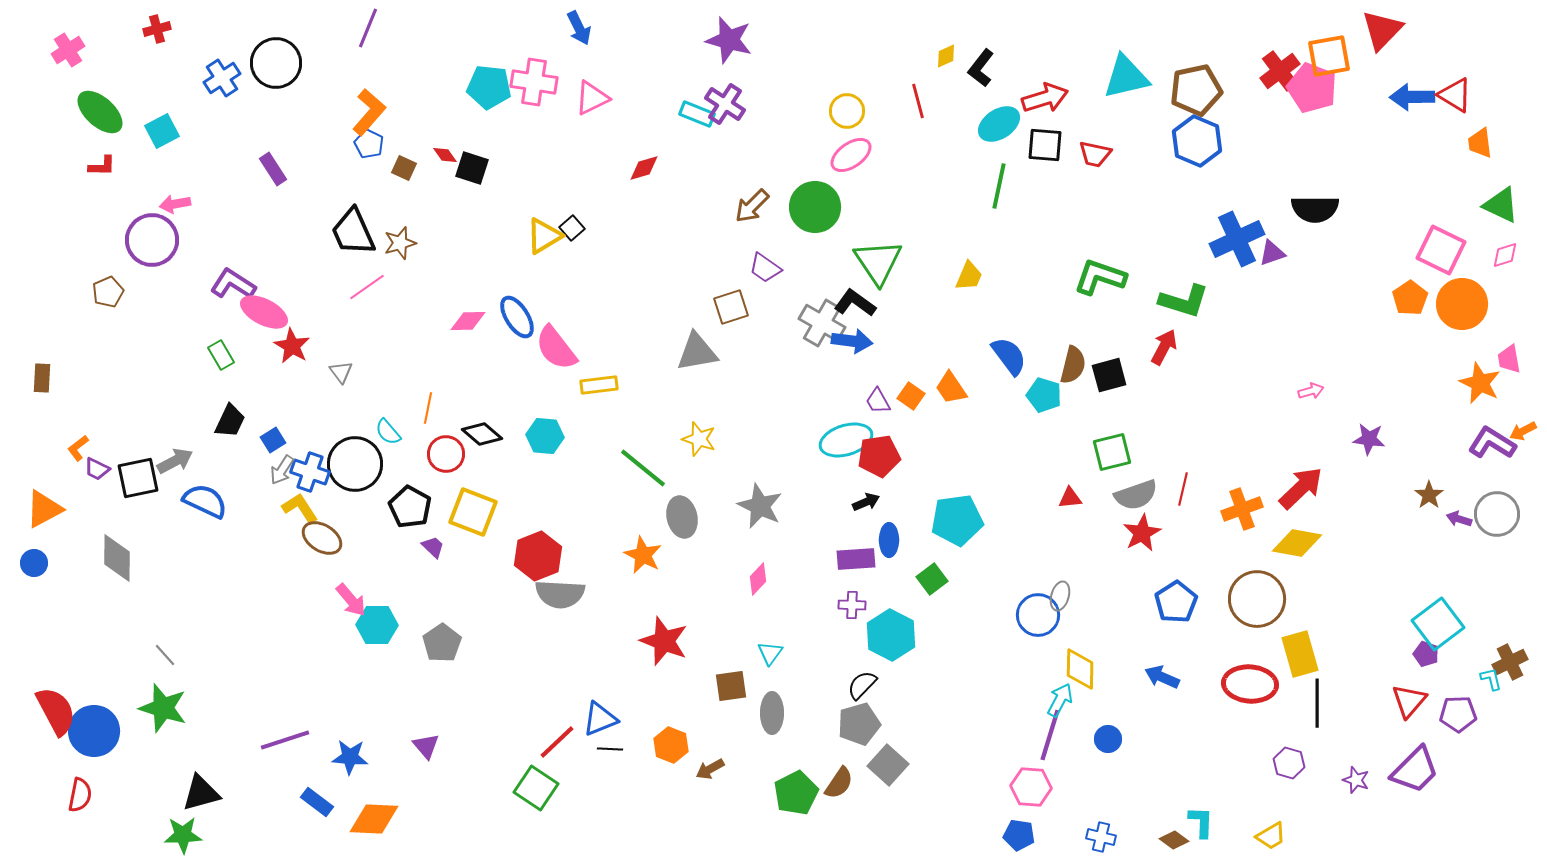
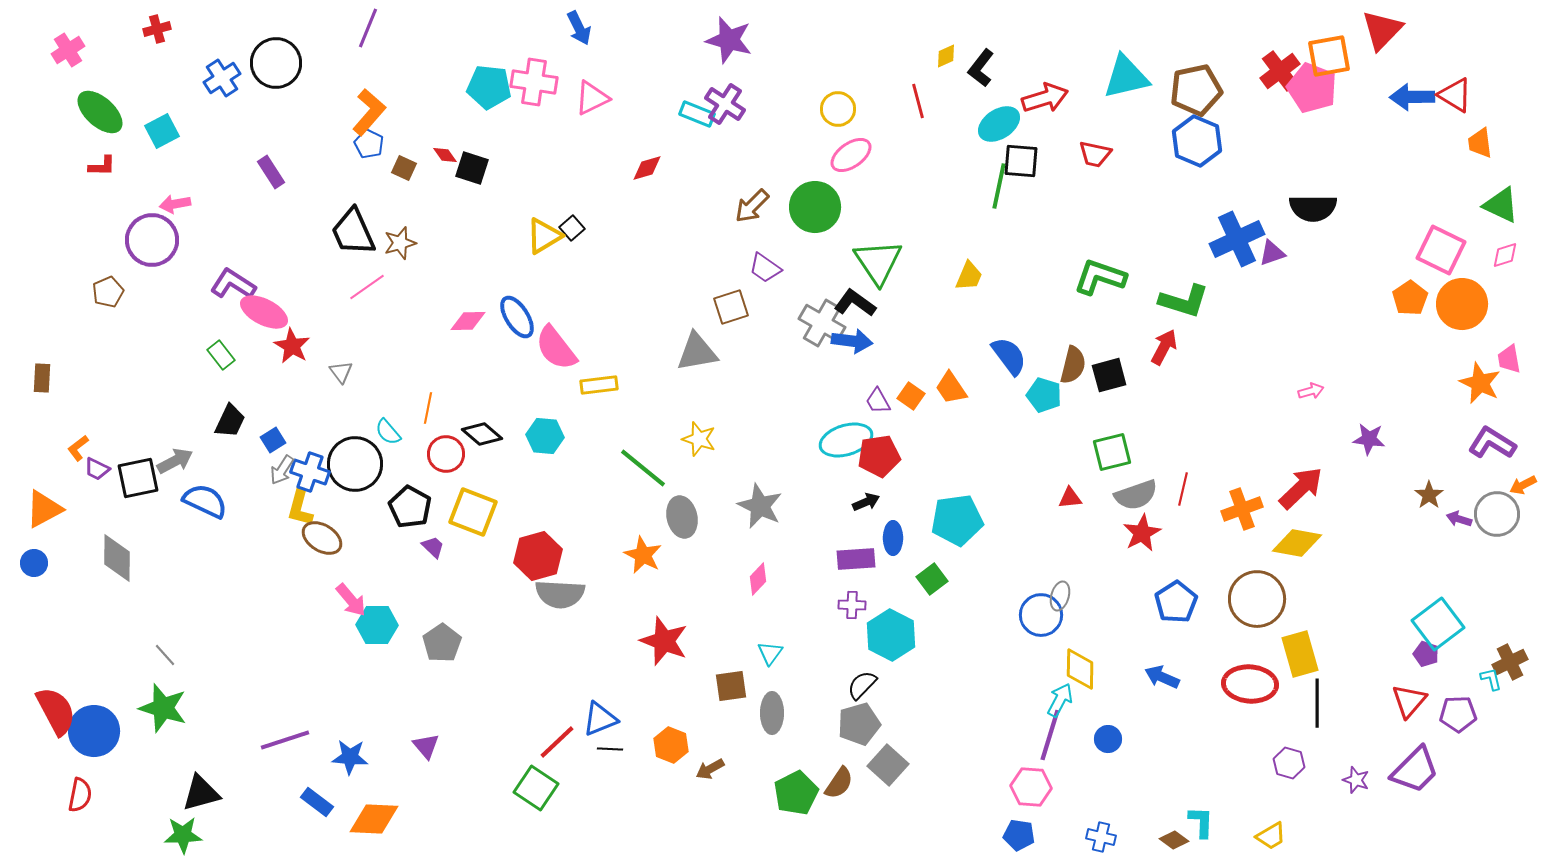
yellow circle at (847, 111): moved 9 px left, 2 px up
black square at (1045, 145): moved 24 px left, 16 px down
red diamond at (644, 168): moved 3 px right
purple rectangle at (273, 169): moved 2 px left, 3 px down
black semicircle at (1315, 209): moved 2 px left, 1 px up
green rectangle at (221, 355): rotated 8 degrees counterclockwise
orange arrow at (1523, 431): moved 54 px down
yellow L-shape at (300, 508): rotated 132 degrees counterclockwise
blue ellipse at (889, 540): moved 4 px right, 2 px up
red hexagon at (538, 556): rotated 6 degrees clockwise
blue circle at (1038, 615): moved 3 px right
